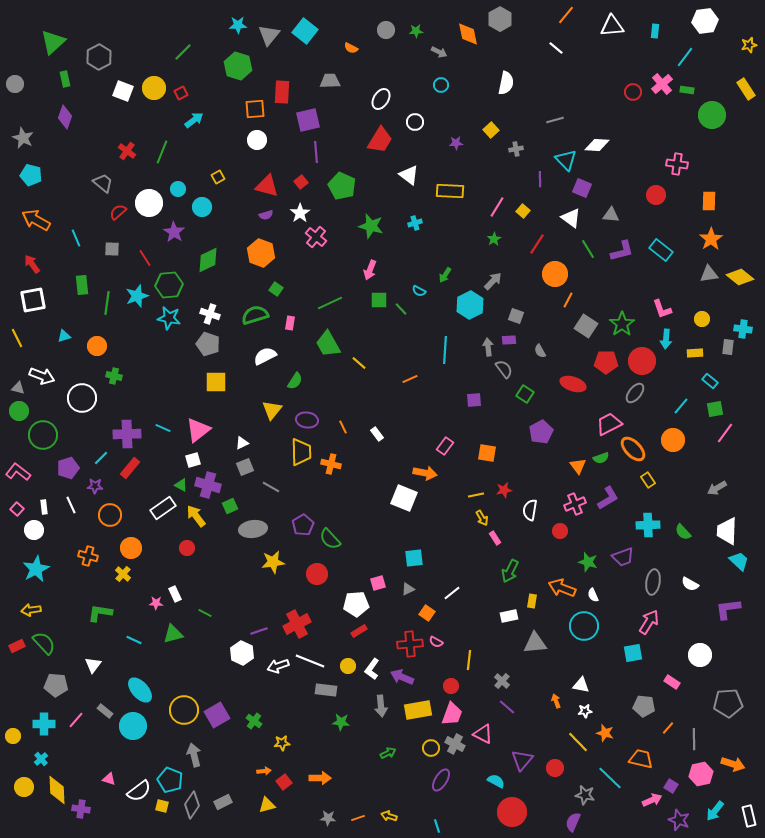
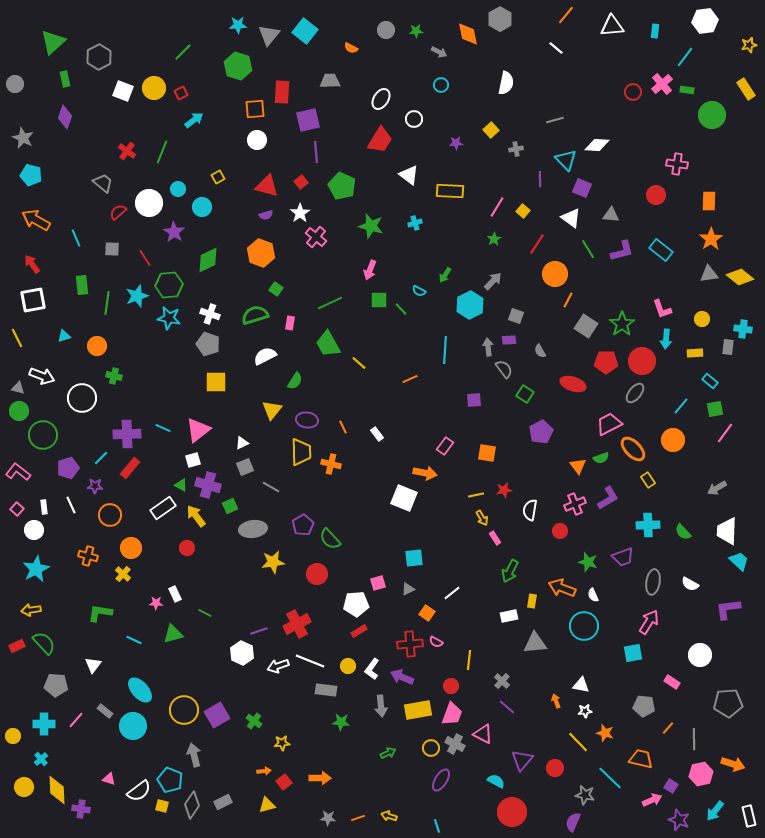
white circle at (415, 122): moved 1 px left, 3 px up
